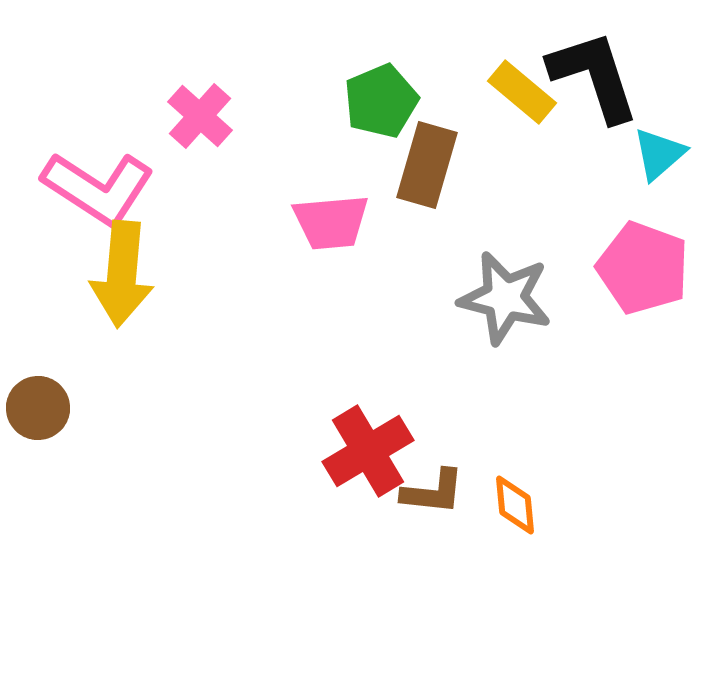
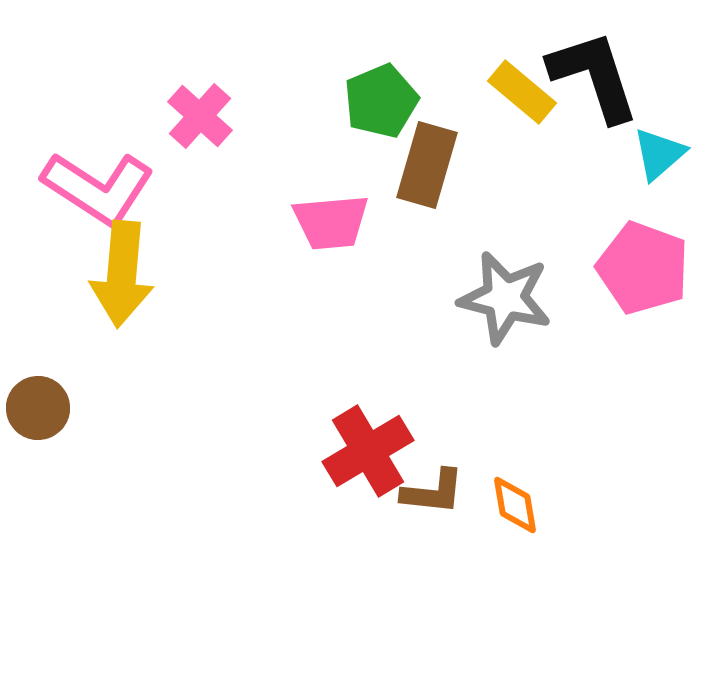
orange diamond: rotated 4 degrees counterclockwise
